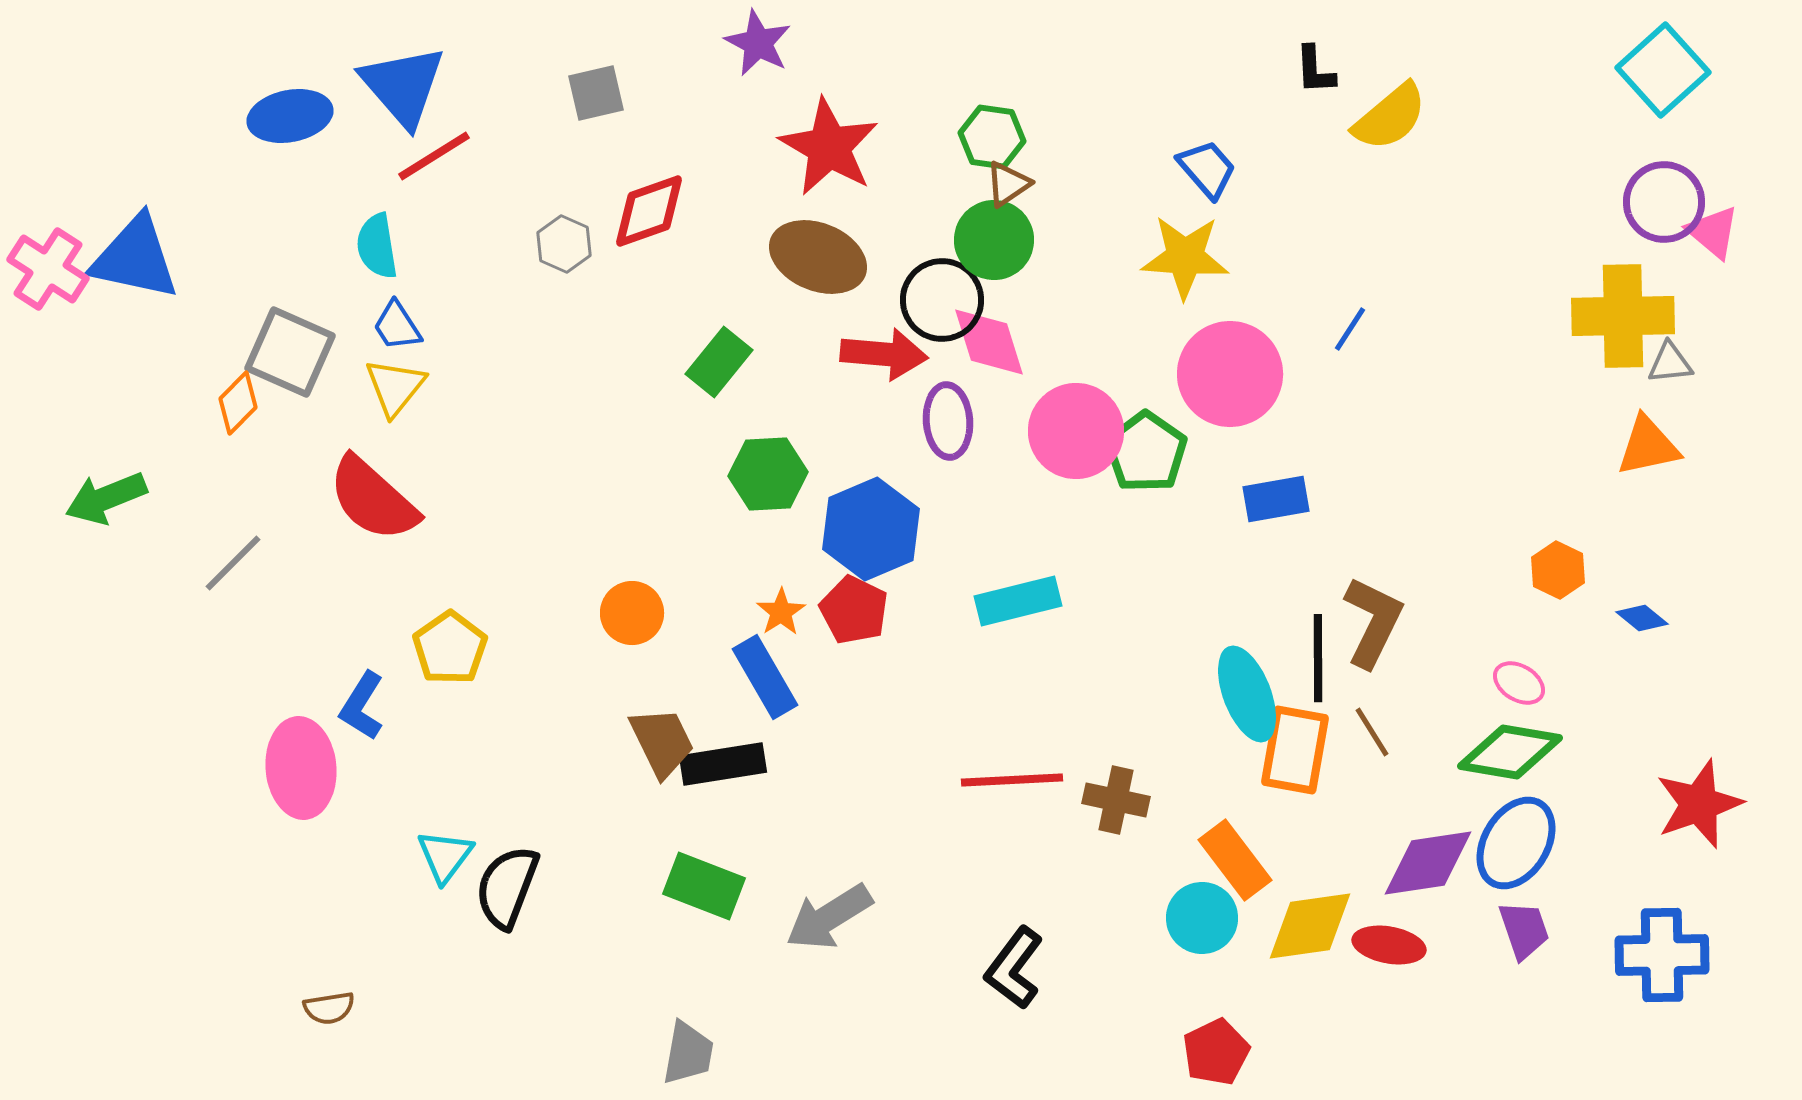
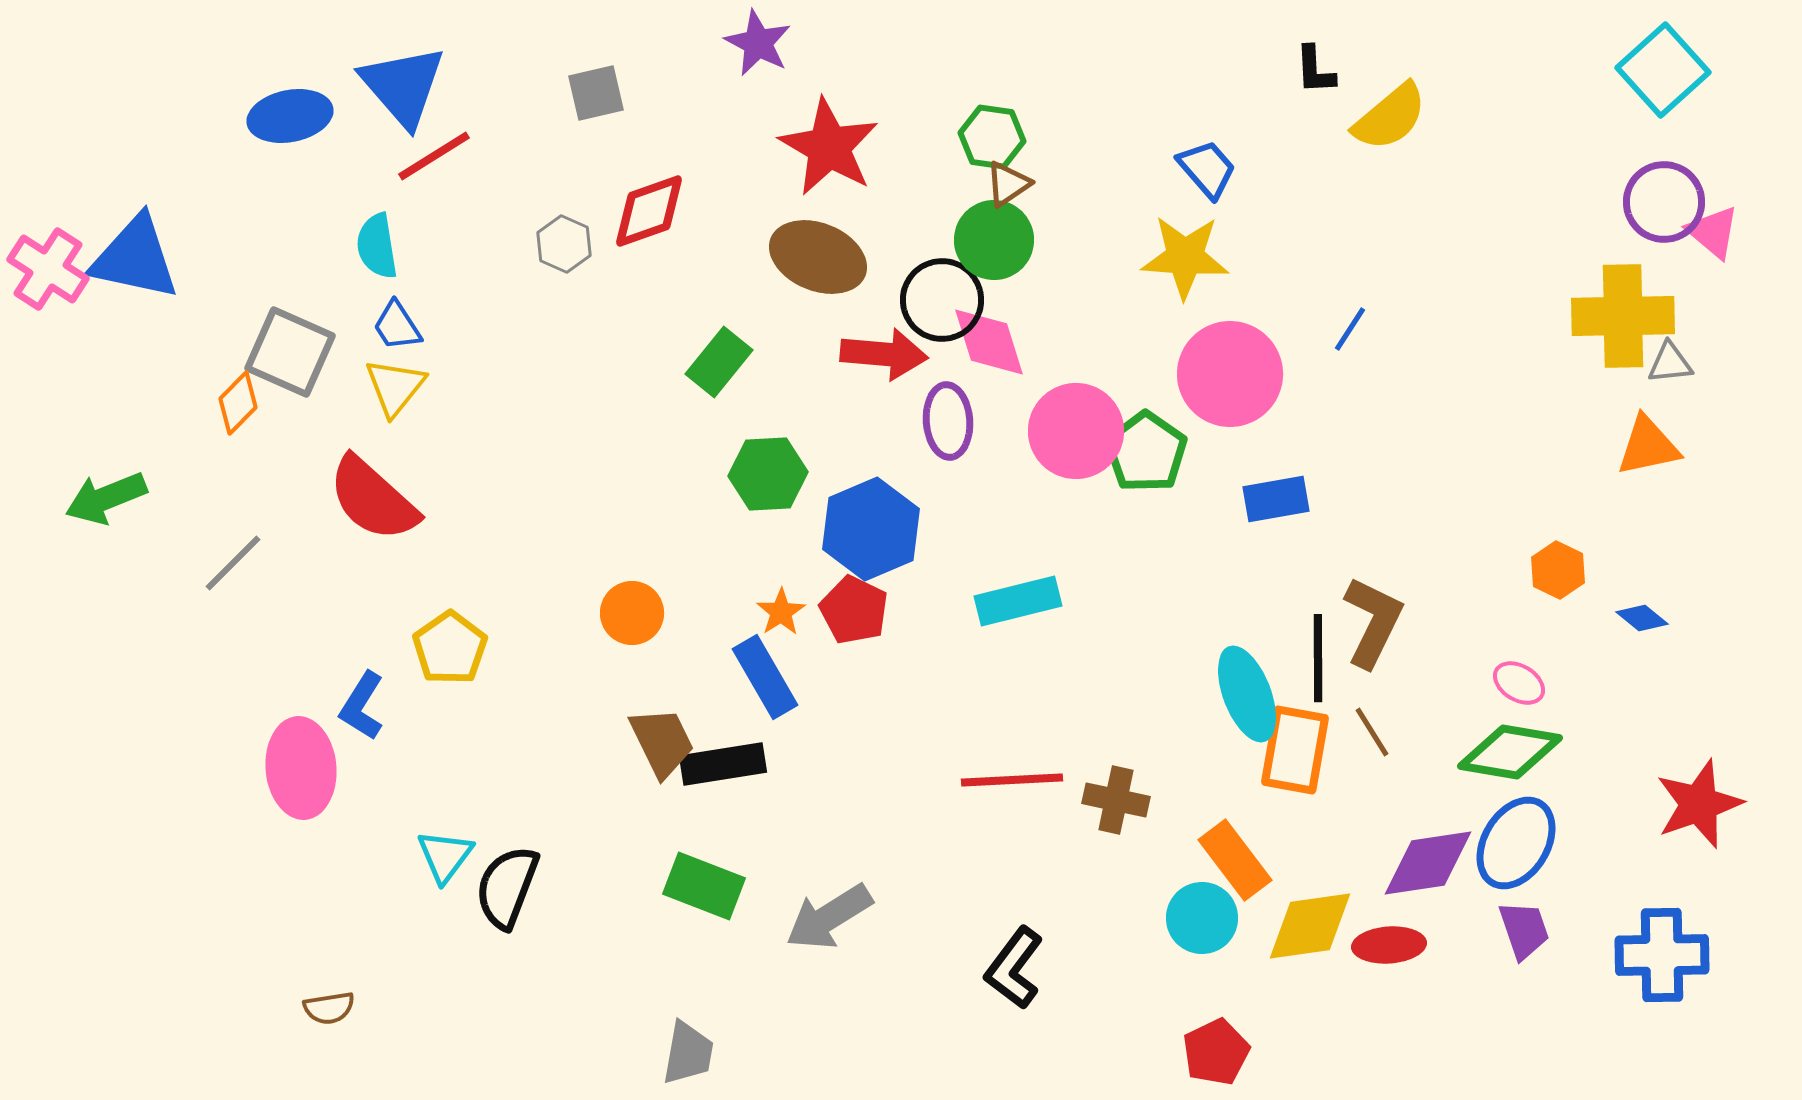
red ellipse at (1389, 945): rotated 14 degrees counterclockwise
